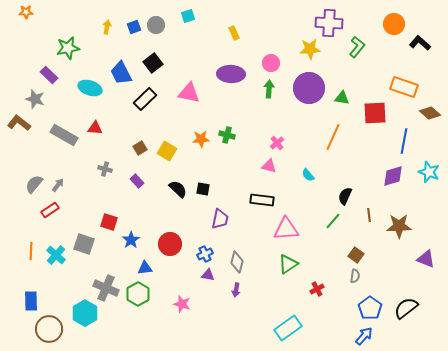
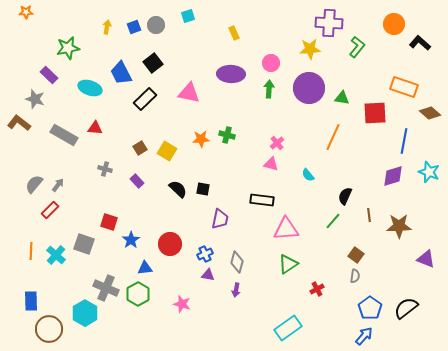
pink triangle at (269, 166): moved 2 px right, 2 px up
red rectangle at (50, 210): rotated 12 degrees counterclockwise
